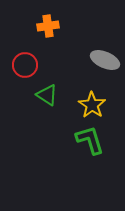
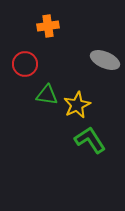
red circle: moved 1 px up
green triangle: rotated 25 degrees counterclockwise
yellow star: moved 15 px left; rotated 12 degrees clockwise
green L-shape: rotated 16 degrees counterclockwise
